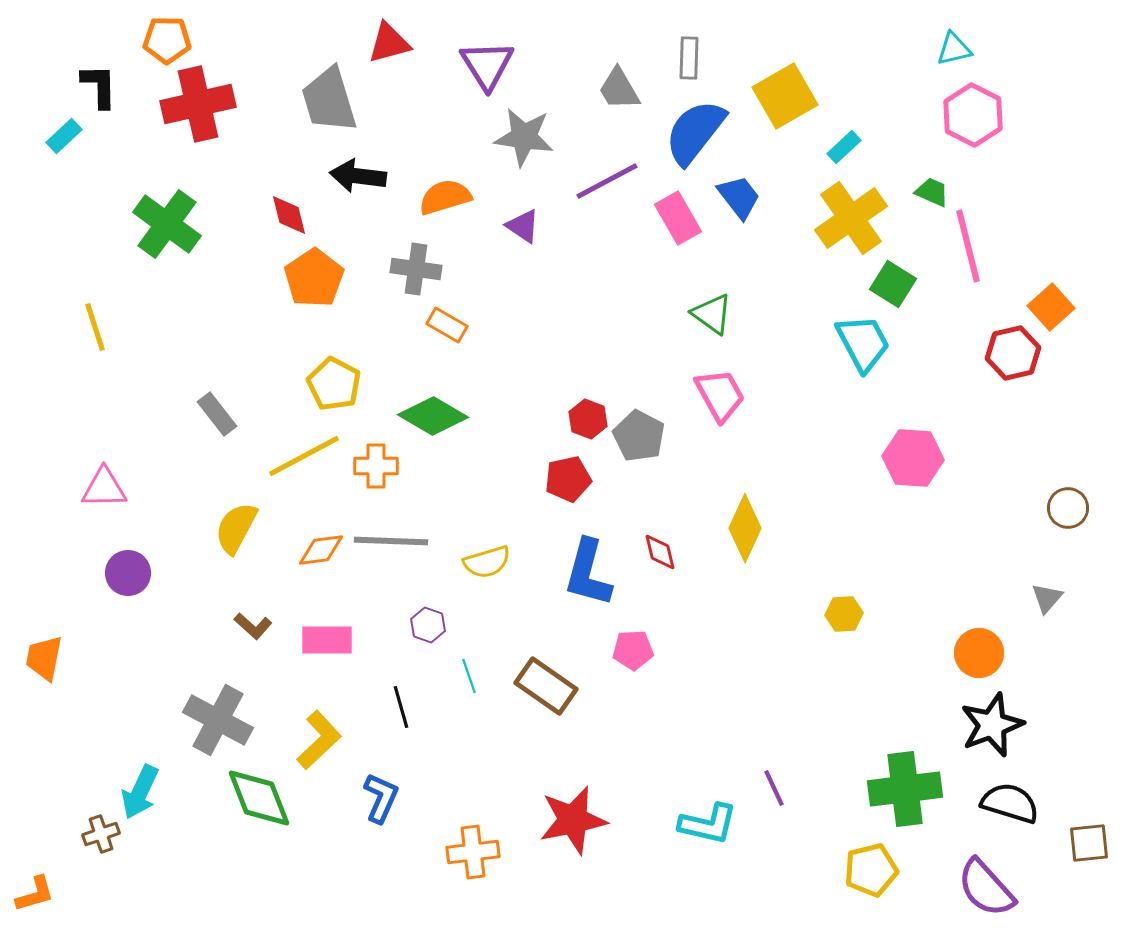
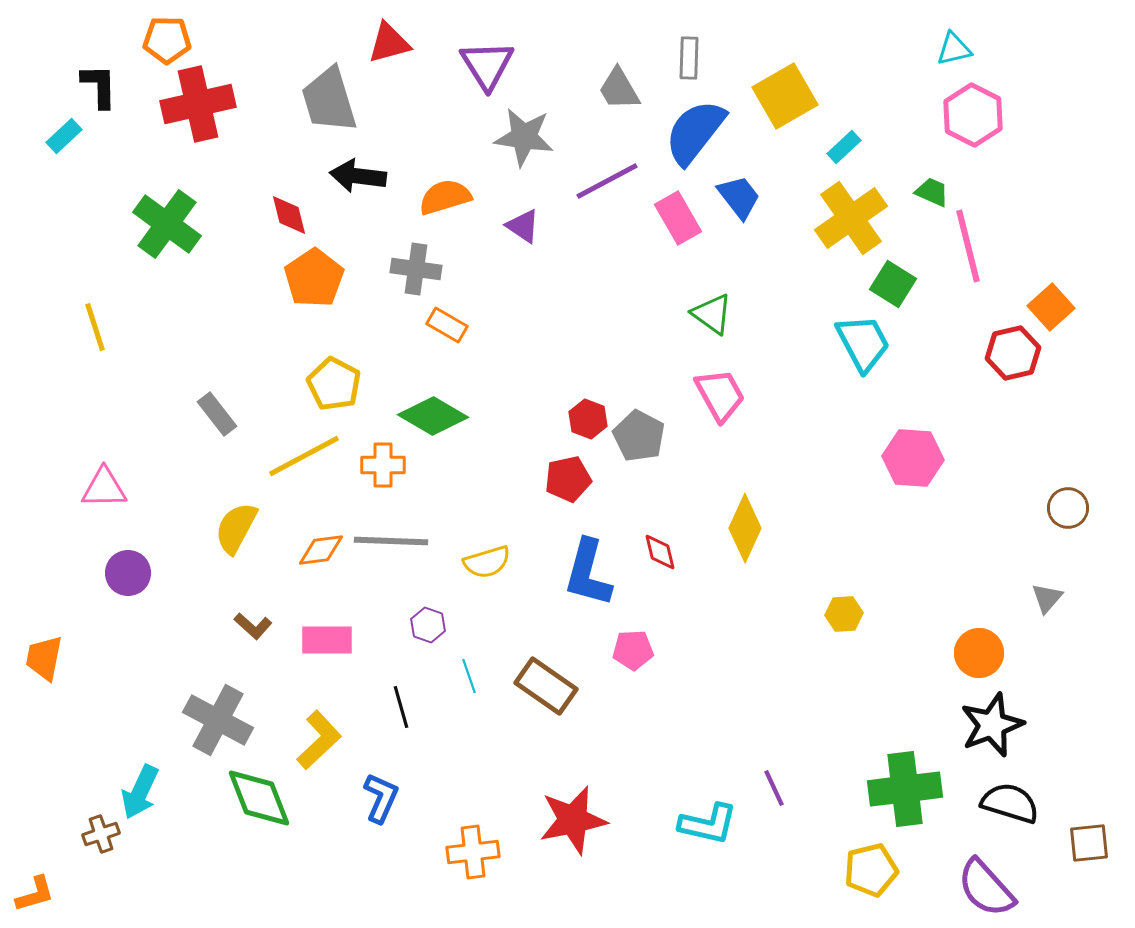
orange cross at (376, 466): moved 7 px right, 1 px up
